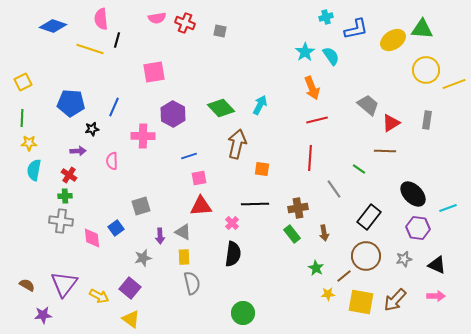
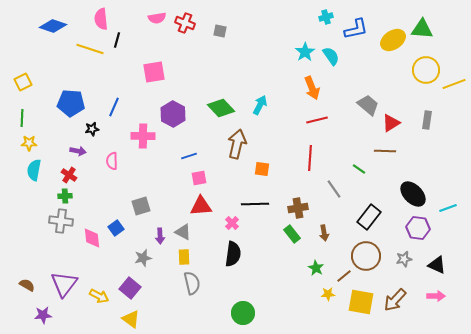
purple arrow at (78, 151): rotated 14 degrees clockwise
